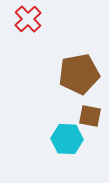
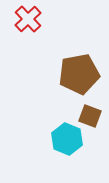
brown square: rotated 10 degrees clockwise
cyan hexagon: rotated 20 degrees clockwise
